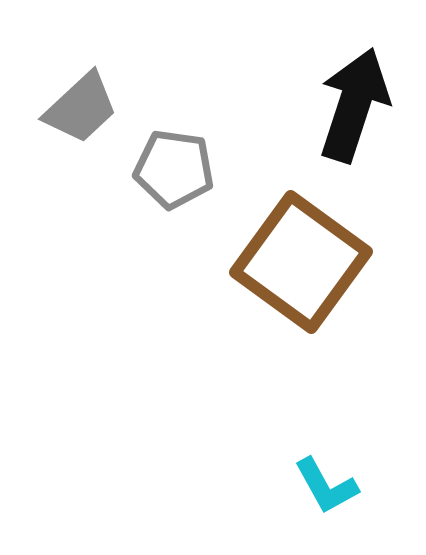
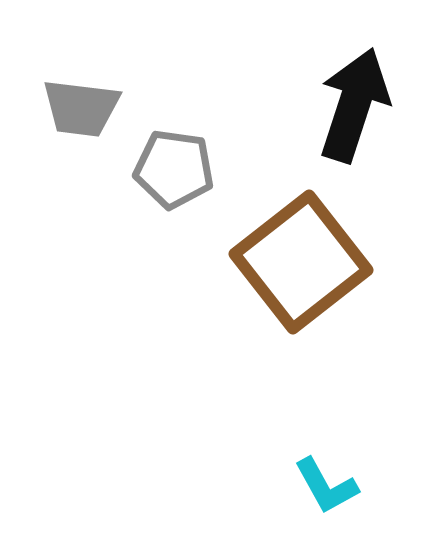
gray trapezoid: rotated 50 degrees clockwise
brown square: rotated 16 degrees clockwise
